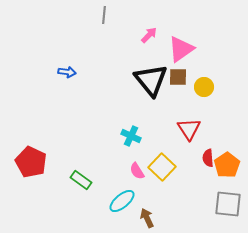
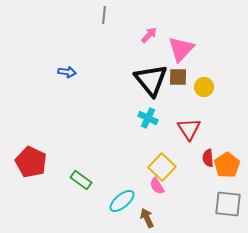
pink triangle: rotated 12 degrees counterclockwise
cyan cross: moved 17 px right, 18 px up
pink semicircle: moved 20 px right, 15 px down
